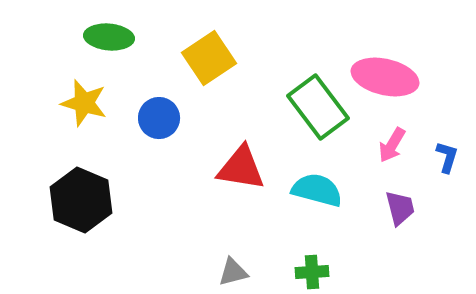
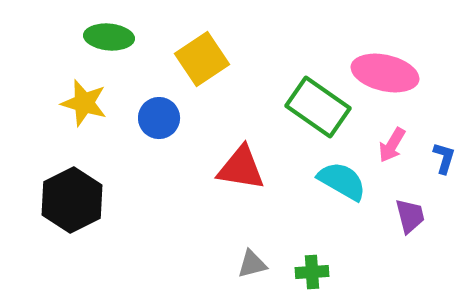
yellow square: moved 7 px left, 1 px down
pink ellipse: moved 4 px up
green rectangle: rotated 18 degrees counterclockwise
blue L-shape: moved 3 px left, 1 px down
cyan semicircle: moved 25 px right, 9 px up; rotated 15 degrees clockwise
black hexagon: moved 9 px left; rotated 10 degrees clockwise
purple trapezoid: moved 10 px right, 8 px down
gray triangle: moved 19 px right, 8 px up
